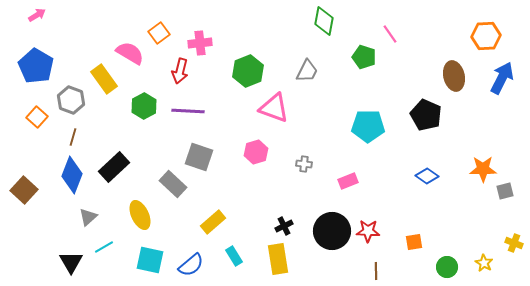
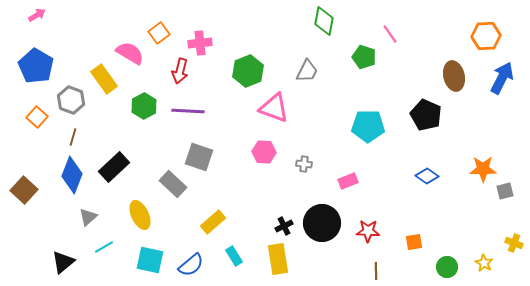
pink hexagon at (256, 152): moved 8 px right; rotated 20 degrees clockwise
black circle at (332, 231): moved 10 px left, 8 px up
black triangle at (71, 262): moved 8 px left; rotated 20 degrees clockwise
